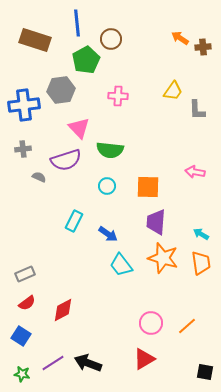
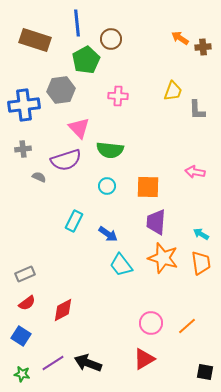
yellow trapezoid: rotated 15 degrees counterclockwise
